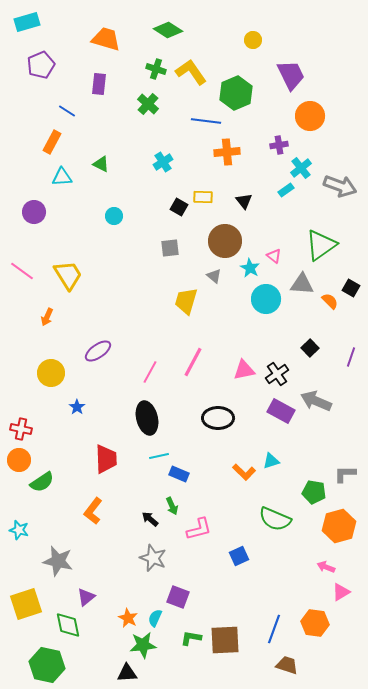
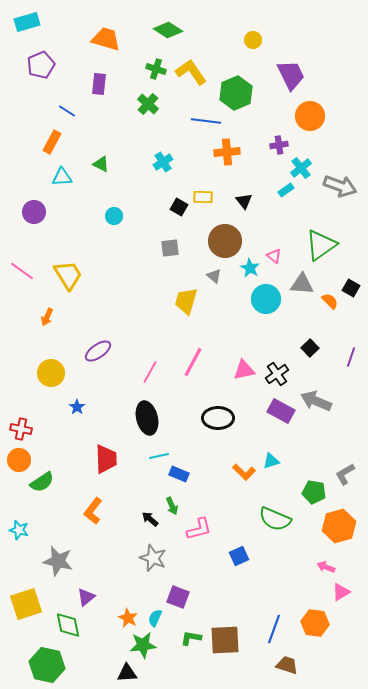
gray L-shape at (345, 474): rotated 30 degrees counterclockwise
